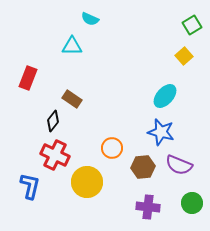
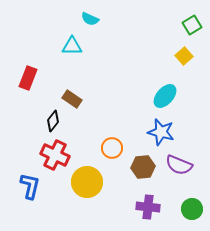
green circle: moved 6 px down
